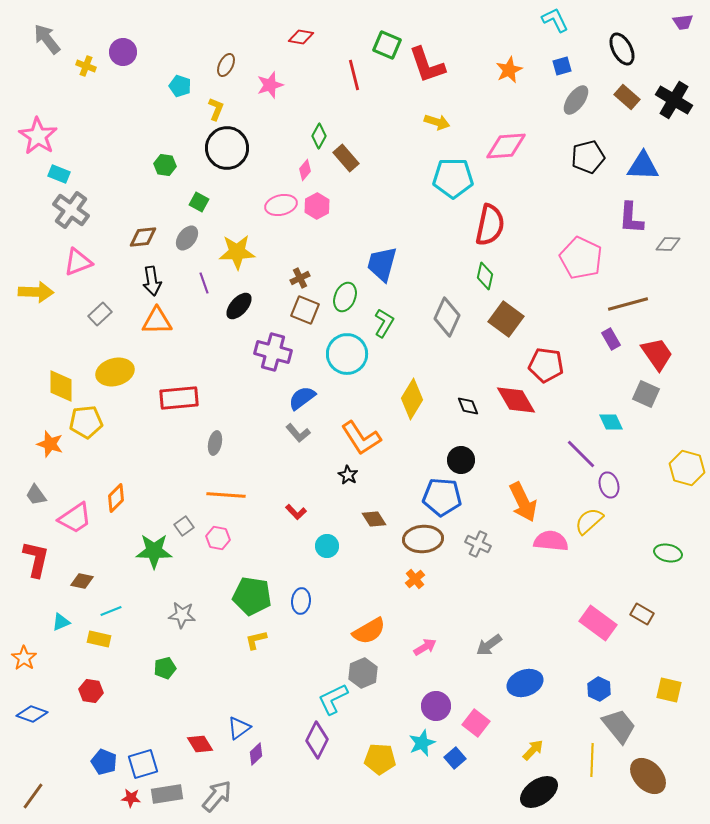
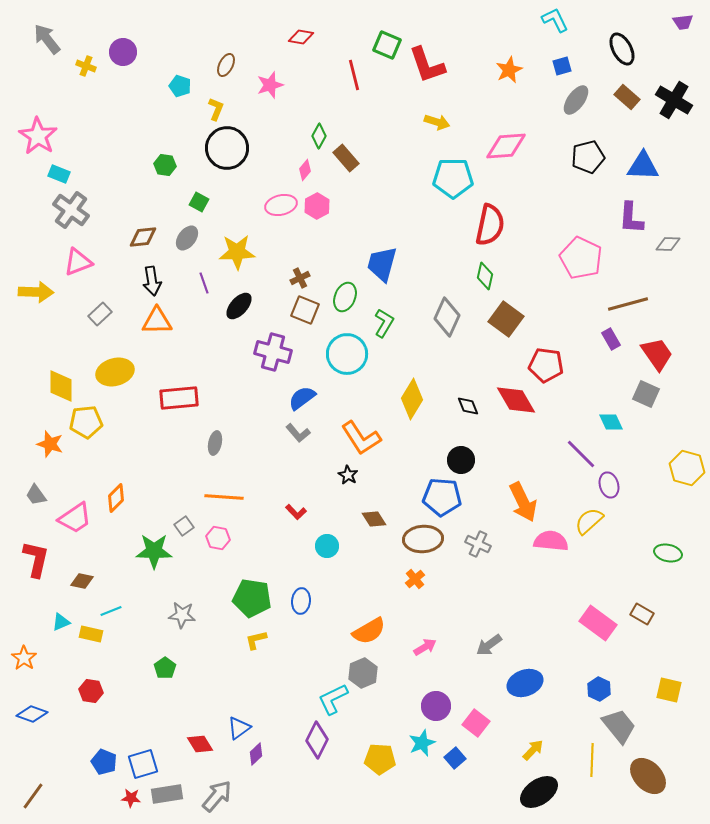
orange line at (226, 495): moved 2 px left, 2 px down
green pentagon at (252, 596): moved 2 px down
yellow rectangle at (99, 639): moved 8 px left, 5 px up
green pentagon at (165, 668): rotated 20 degrees counterclockwise
